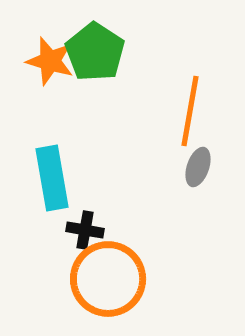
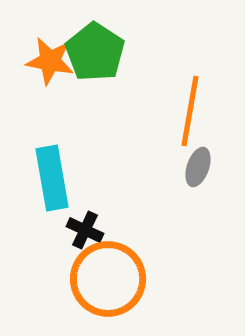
orange star: rotated 6 degrees counterclockwise
black cross: rotated 15 degrees clockwise
